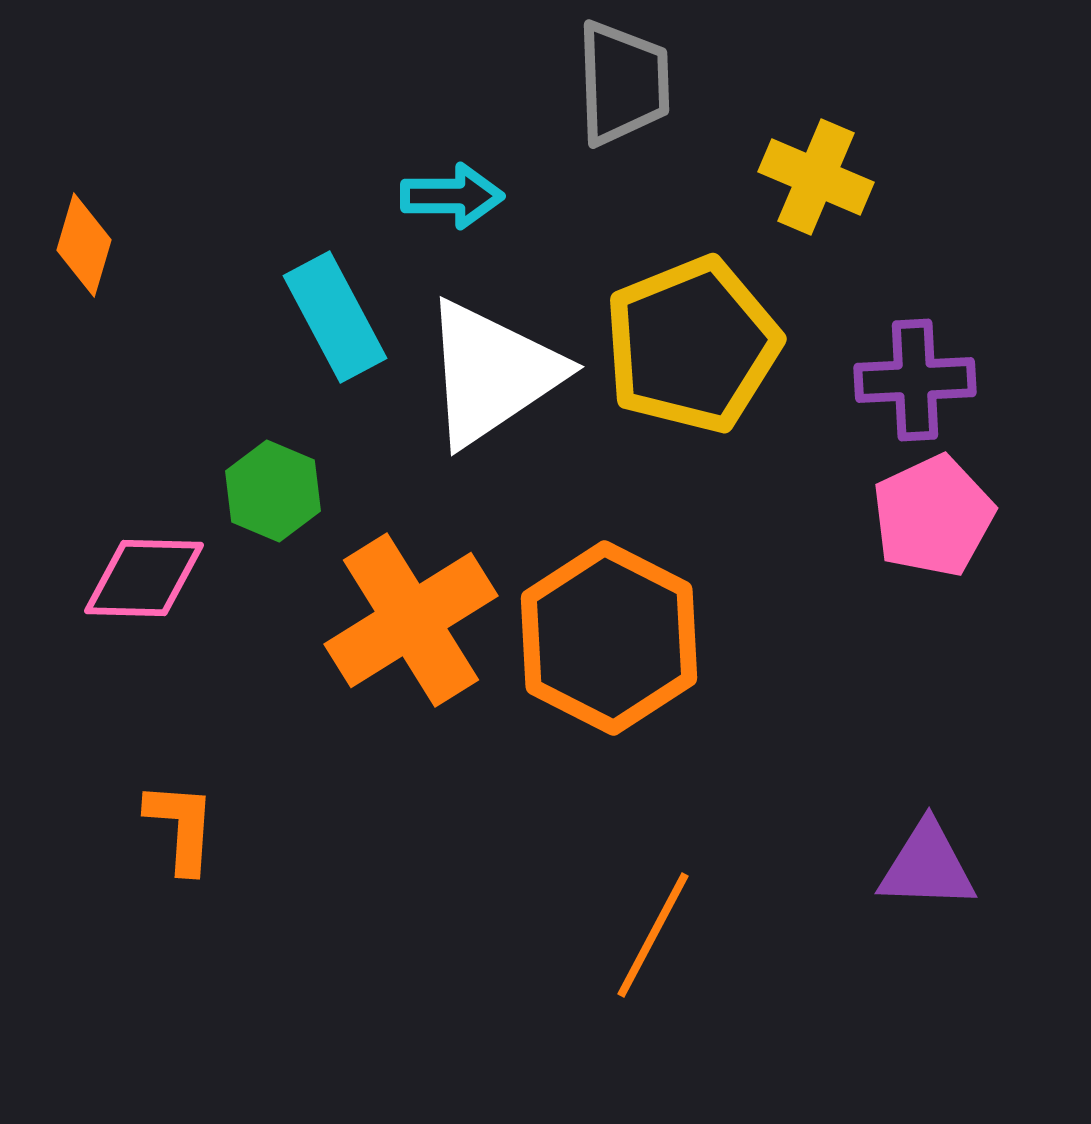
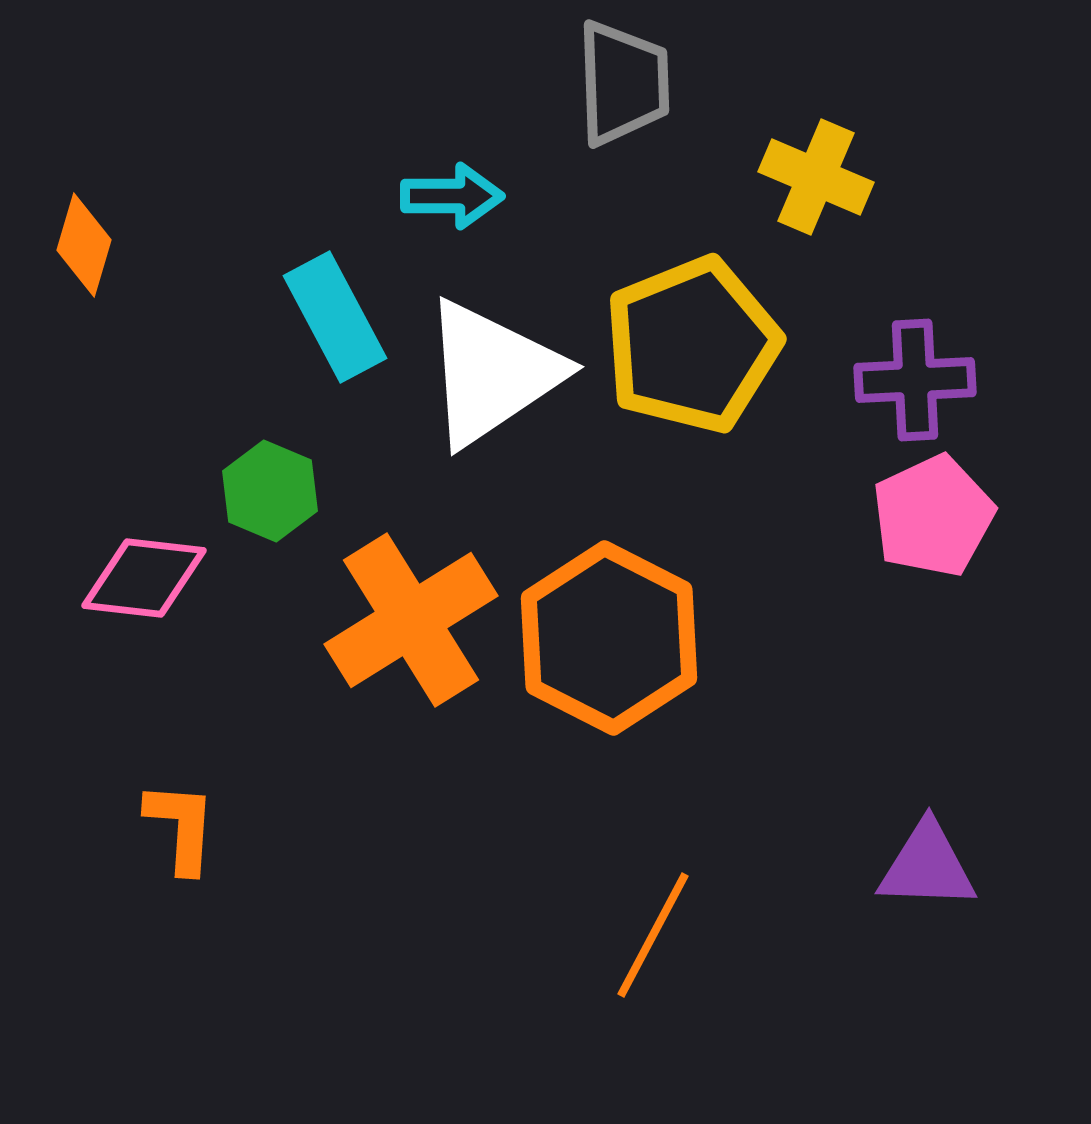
green hexagon: moved 3 px left
pink diamond: rotated 5 degrees clockwise
